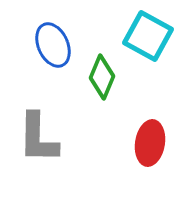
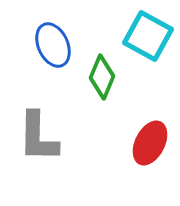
gray L-shape: moved 1 px up
red ellipse: rotated 18 degrees clockwise
